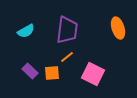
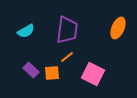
orange ellipse: rotated 40 degrees clockwise
purple rectangle: moved 1 px right, 1 px up
